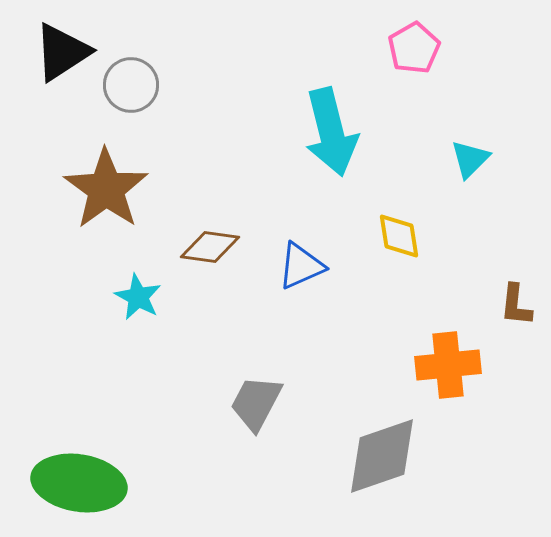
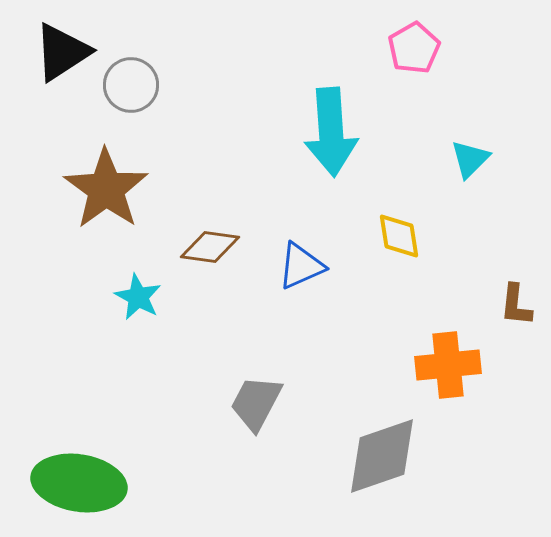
cyan arrow: rotated 10 degrees clockwise
